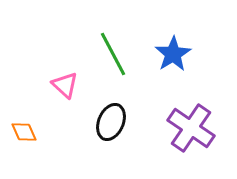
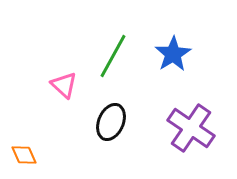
green line: moved 2 px down; rotated 57 degrees clockwise
pink triangle: moved 1 px left
orange diamond: moved 23 px down
